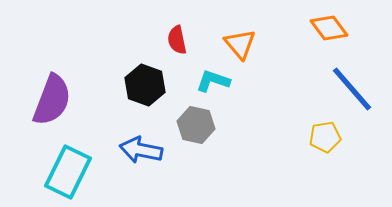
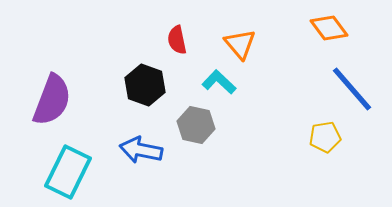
cyan L-shape: moved 6 px right, 1 px down; rotated 24 degrees clockwise
